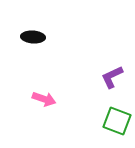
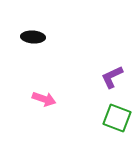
green square: moved 3 px up
